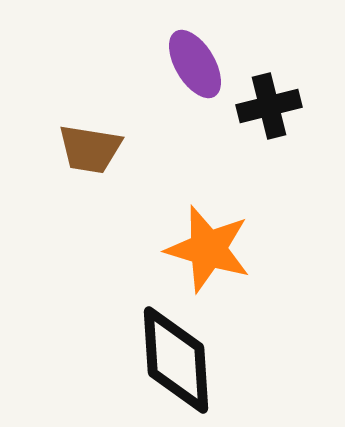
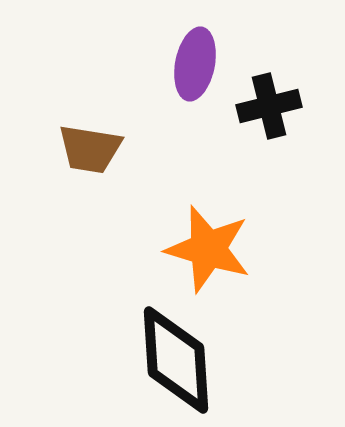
purple ellipse: rotated 42 degrees clockwise
